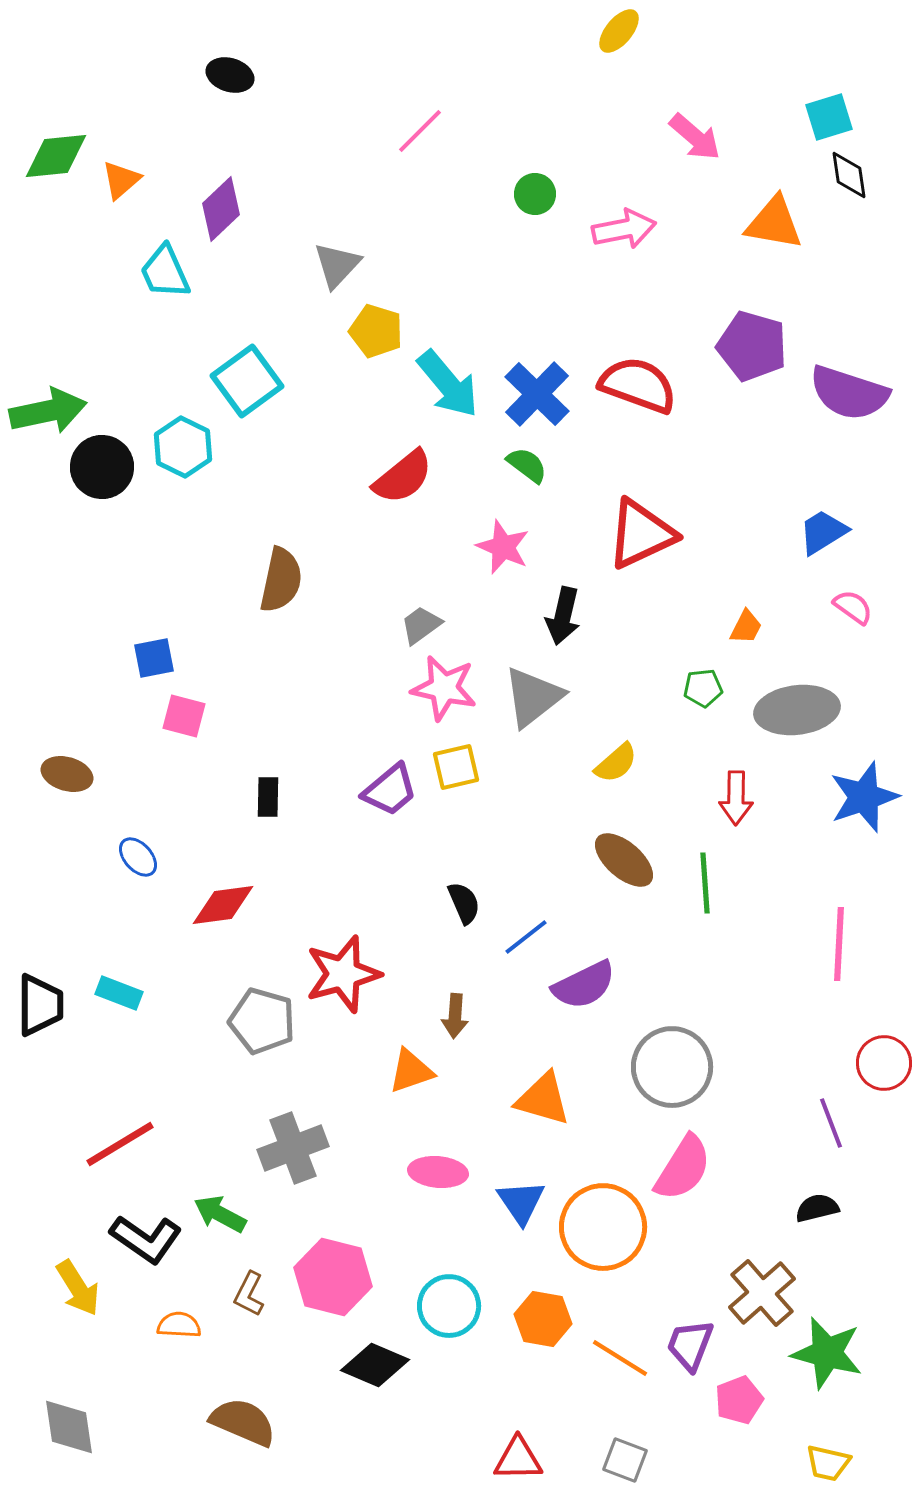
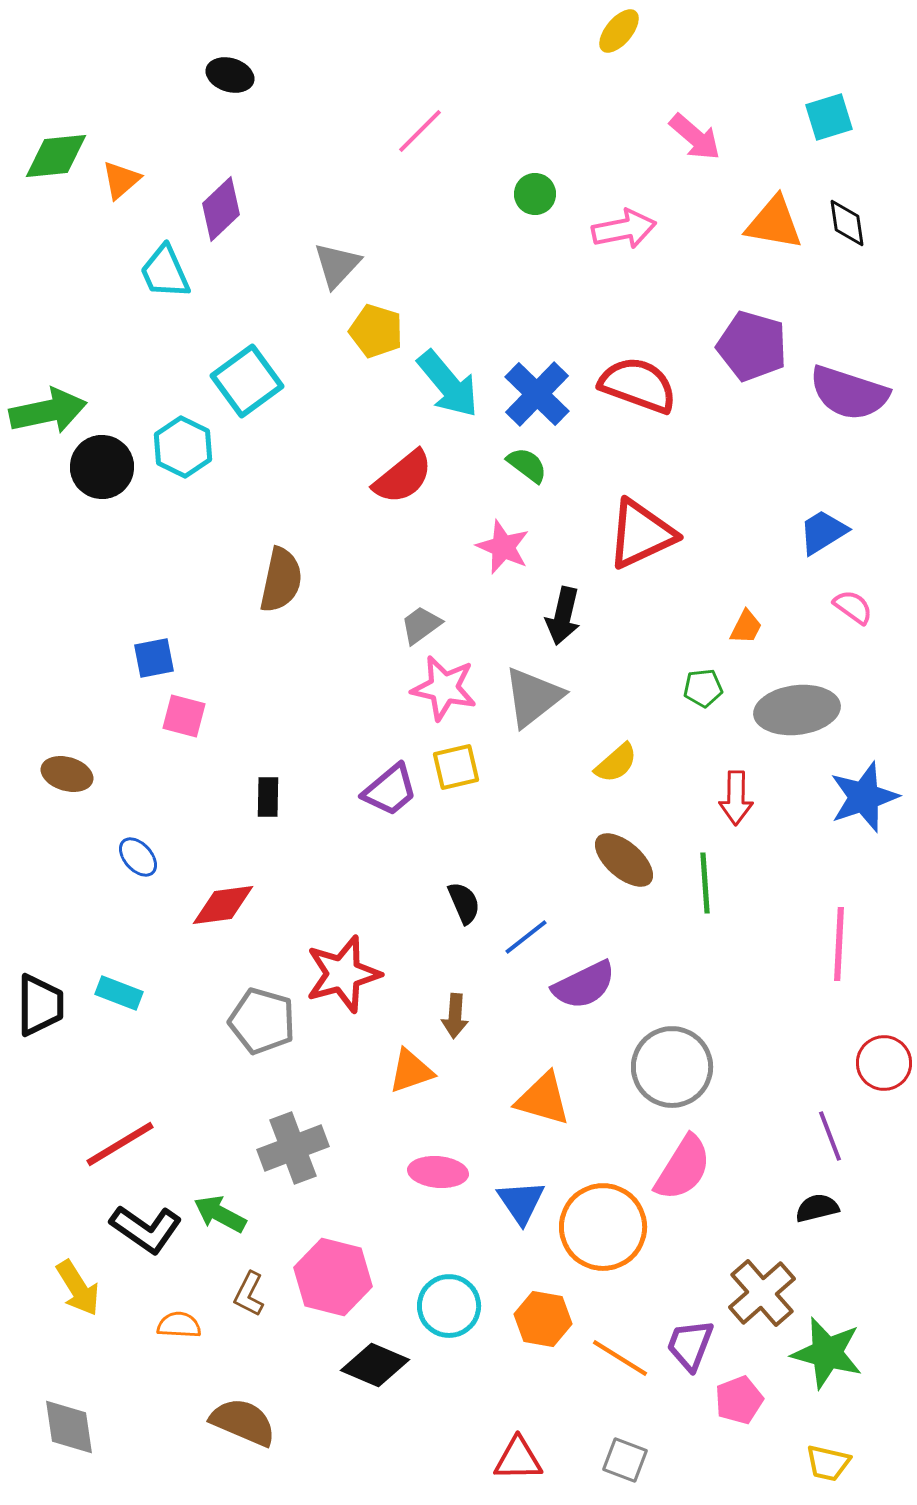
black diamond at (849, 175): moved 2 px left, 48 px down
purple line at (831, 1123): moved 1 px left, 13 px down
black L-shape at (146, 1239): moved 10 px up
